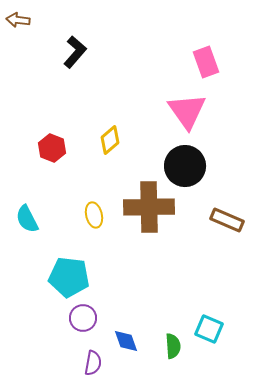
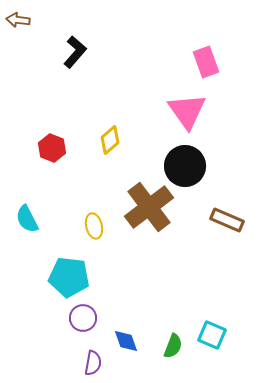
brown cross: rotated 36 degrees counterclockwise
yellow ellipse: moved 11 px down
cyan square: moved 3 px right, 6 px down
green semicircle: rotated 25 degrees clockwise
